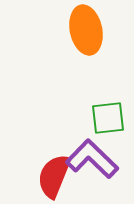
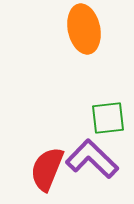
orange ellipse: moved 2 px left, 1 px up
red semicircle: moved 7 px left, 7 px up
